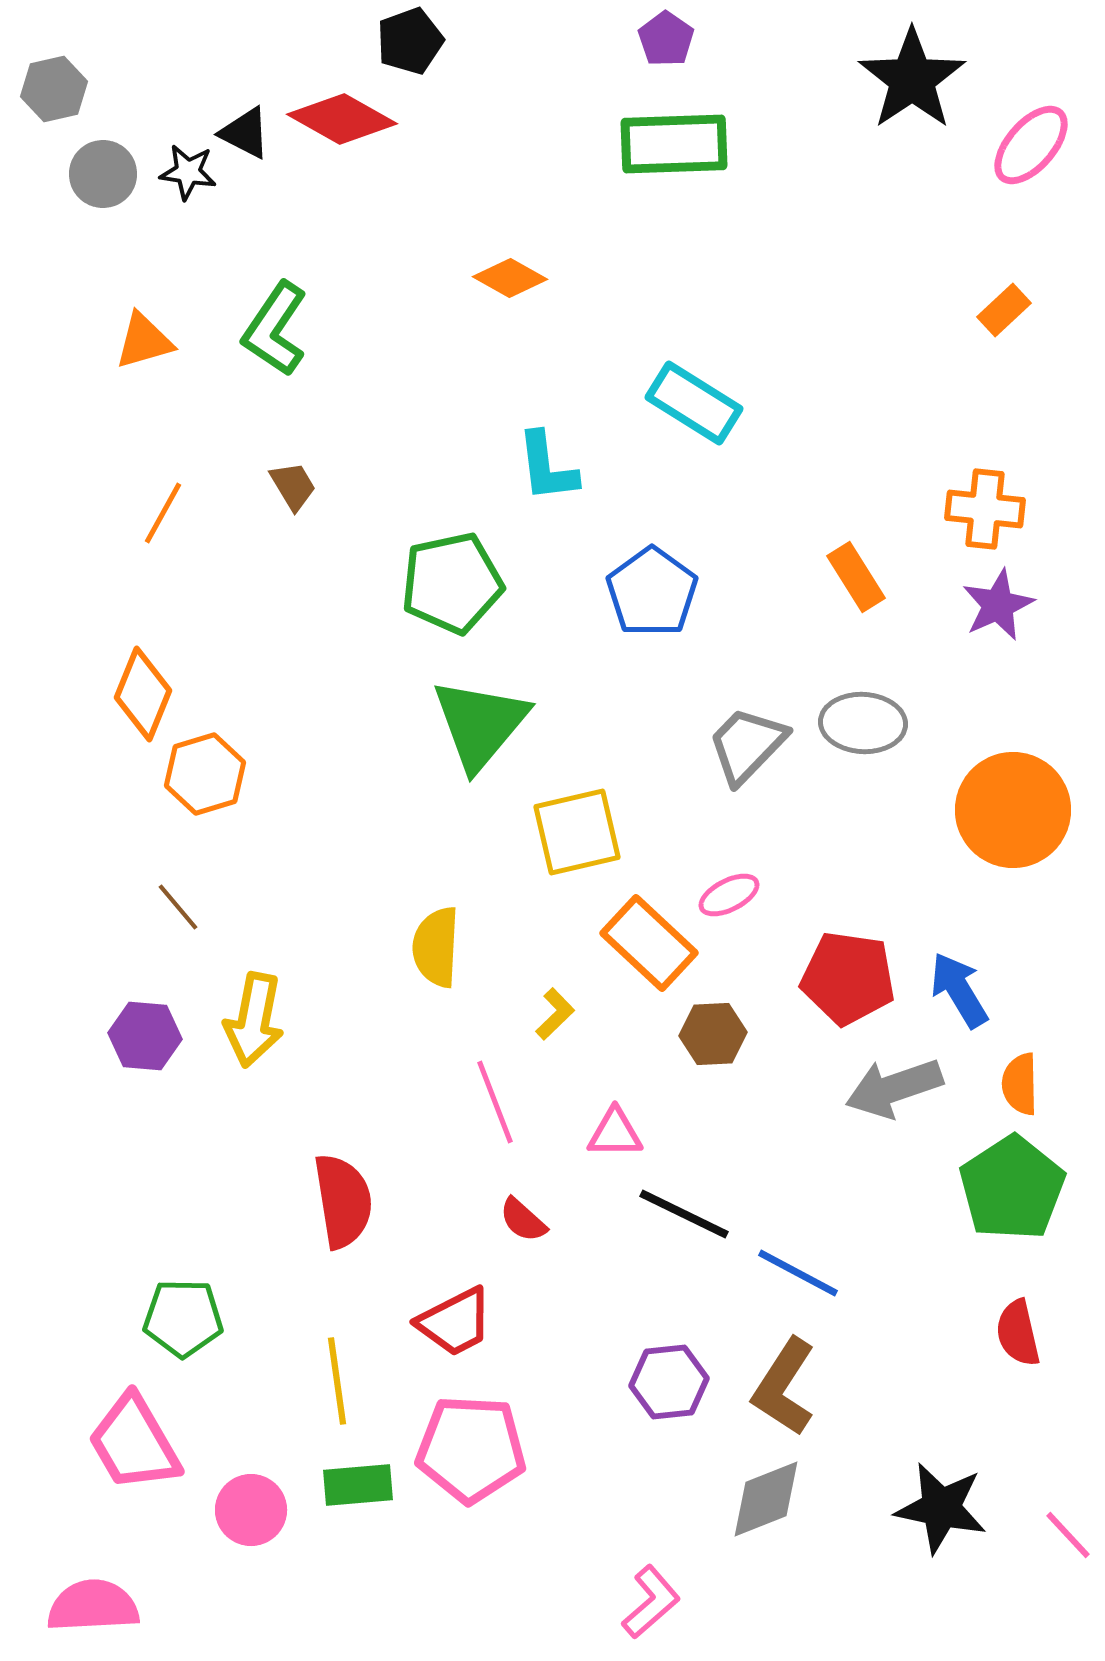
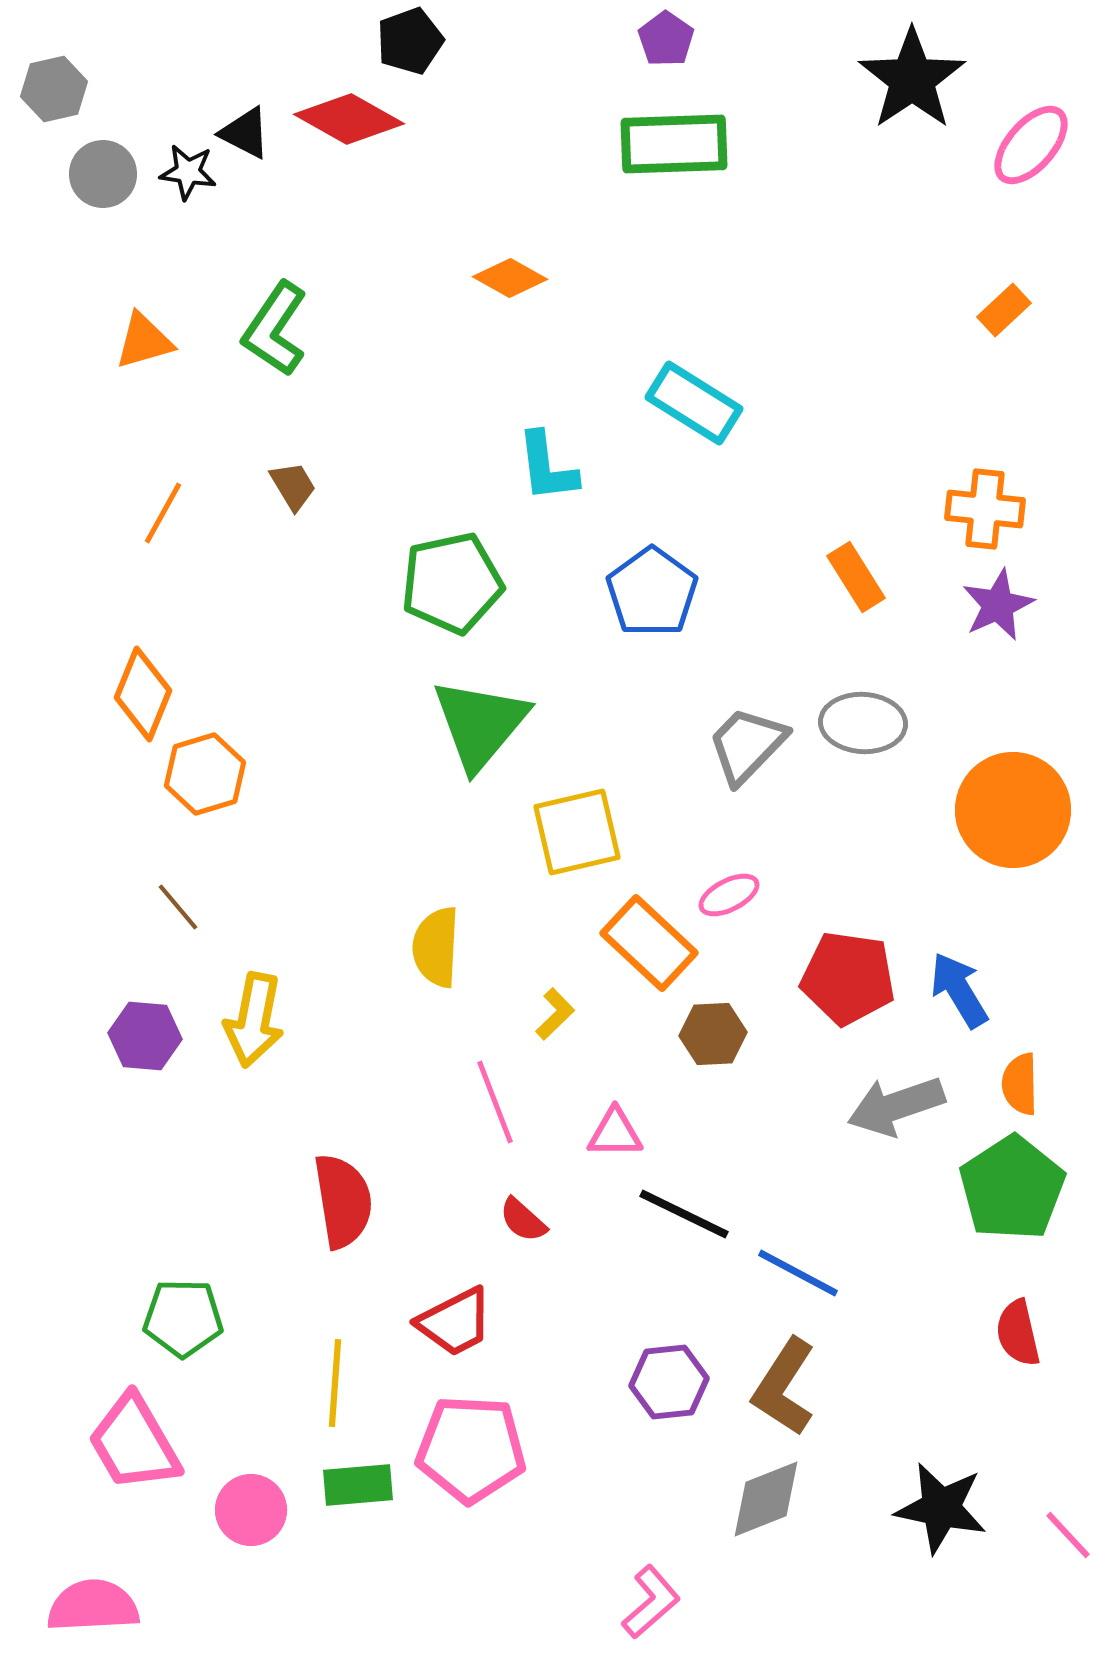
red diamond at (342, 119): moved 7 px right
gray arrow at (894, 1088): moved 2 px right, 18 px down
yellow line at (337, 1381): moved 2 px left, 2 px down; rotated 12 degrees clockwise
